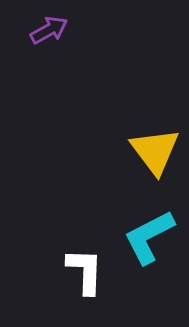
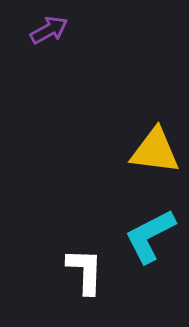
yellow triangle: rotated 46 degrees counterclockwise
cyan L-shape: moved 1 px right, 1 px up
